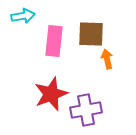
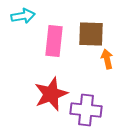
purple cross: rotated 16 degrees clockwise
